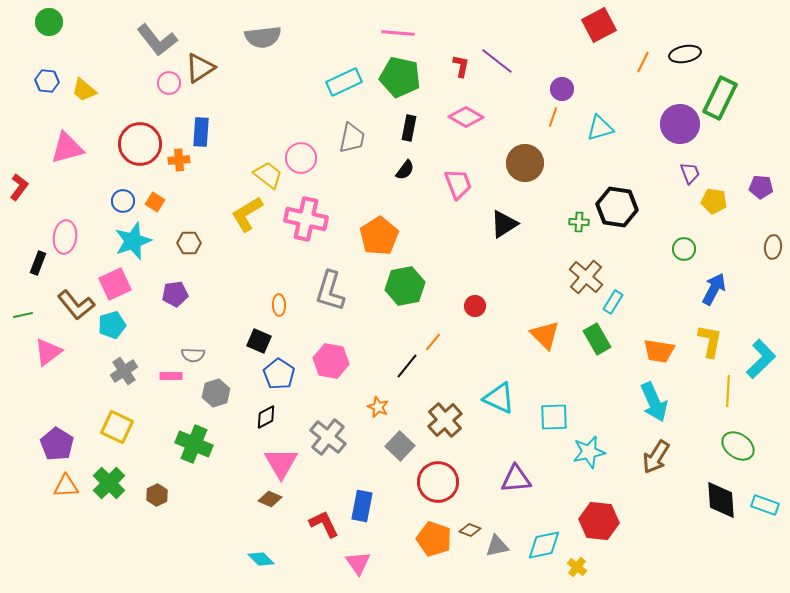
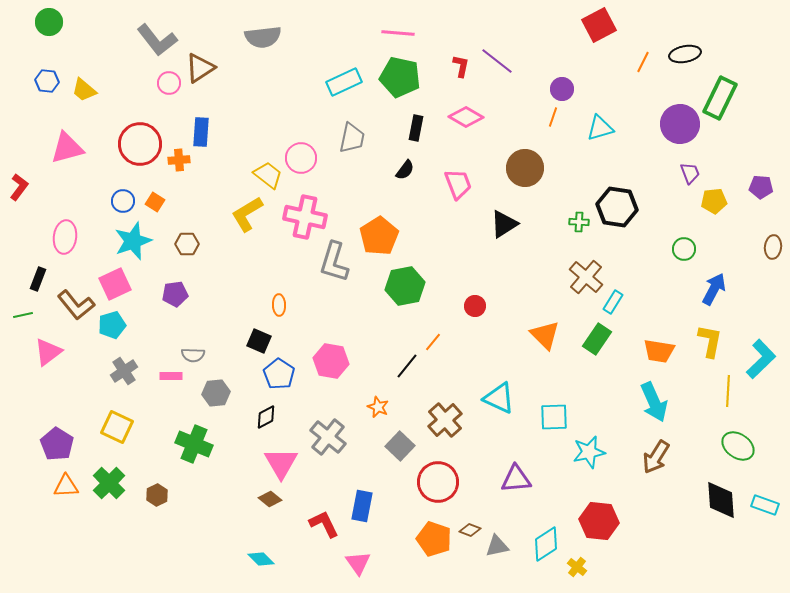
black rectangle at (409, 128): moved 7 px right
brown circle at (525, 163): moved 5 px down
yellow pentagon at (714, 201): rotated 15 degrees counterclockwise
pink cross at (306, 219): moved 1 px left, 2 px up
brown hexagon at (189, 243): moved 2 px left, 1 px down
black rectangle at (38, 263): moved 16 px down
gray L-shape at (330, 291): moved 4 px right, 29 px up
green rectangle at (597, 339): rotated 64 degrees clockwise
gray hexagon at (216, 393): rotated 12 degrees clockwise
brown diamond at (270, 499): rotated 15 degrees clockwise
cyan diamond at (544, 545): moved 2 px right, 1 px up; rotated 21 degrees counterclockwise
